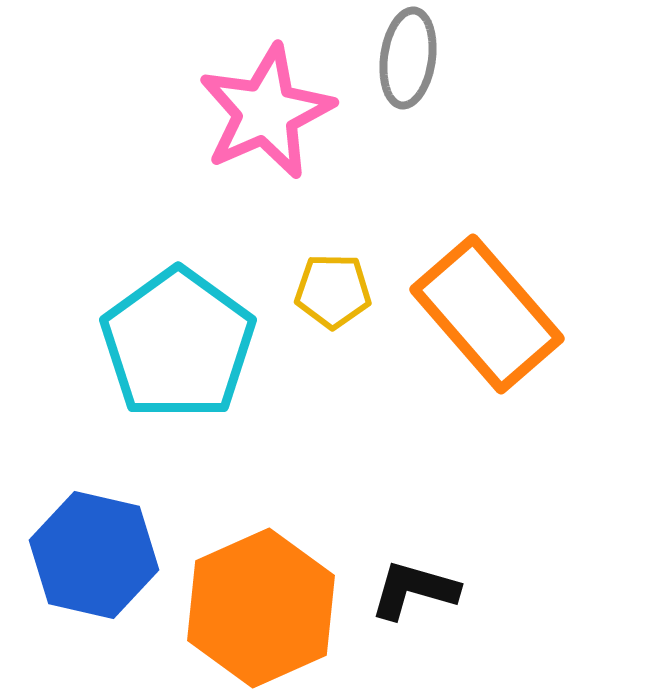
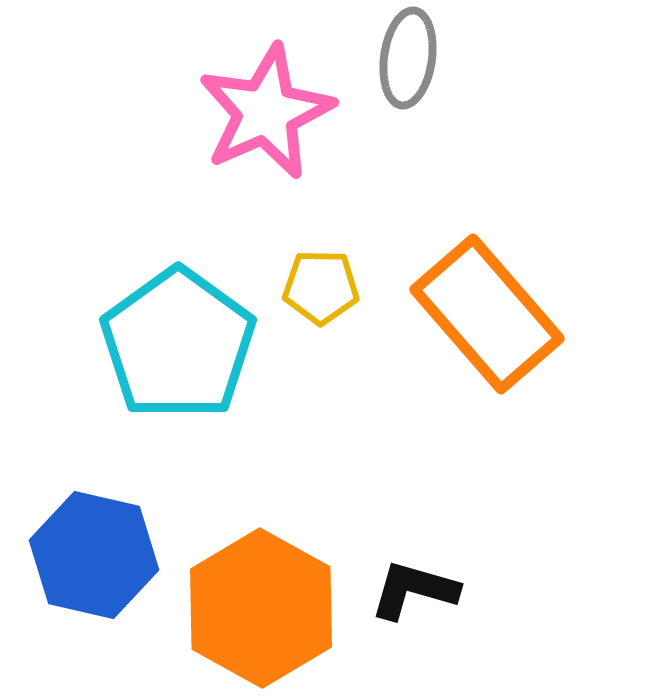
yellow pentagon: moved 12 px left, 4 px up
orange hexagon: rotated 7 degrees counterclockwise
